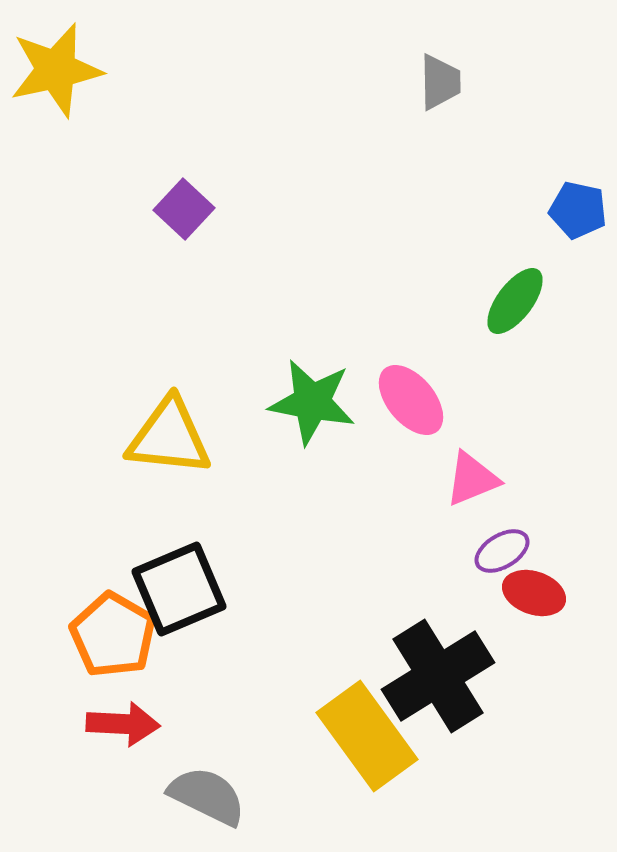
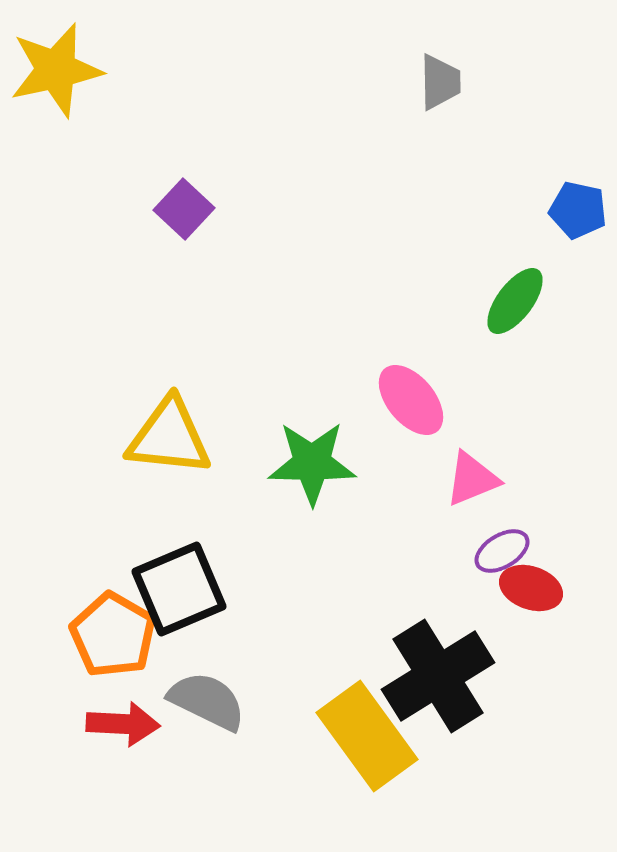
green star: moved 61 px down; rotated 10 degrees counterclockwise
red ellipse: moved 3 px left, 5 px up
gray semicircle: moved 95 px up
